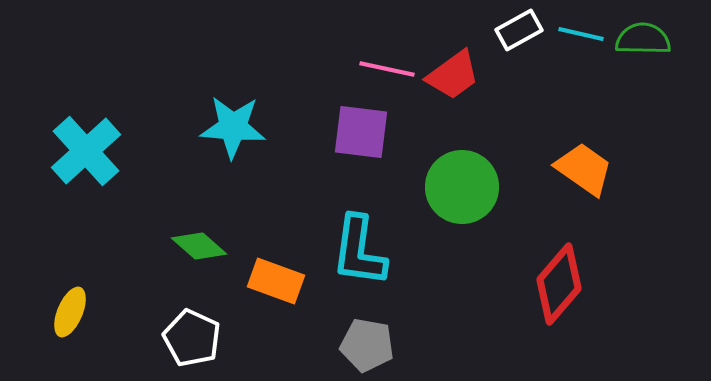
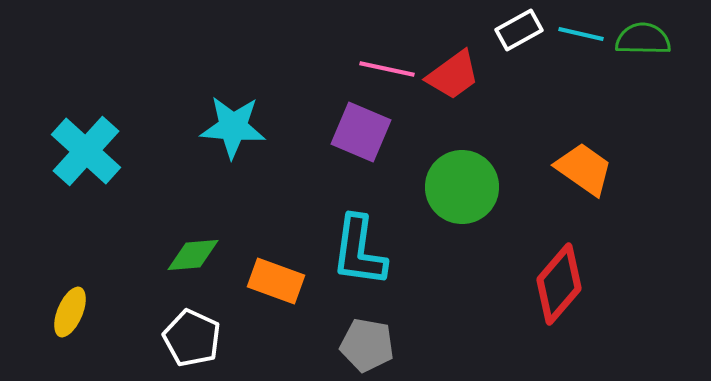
purple square: rotated 16 degrees clockwise
cyan cross: rotated 6 degrees counterclockwise
green diamond: moved 6 px left, 9 px down; rotated 46 degrees counterclockwise
